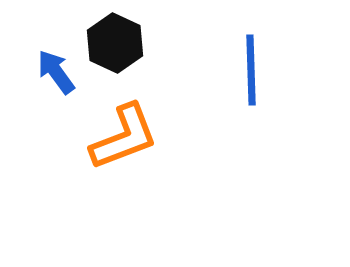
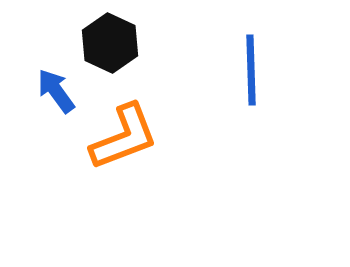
black hexagon: moved 5 px left
blue arrow: moved 19 px down
